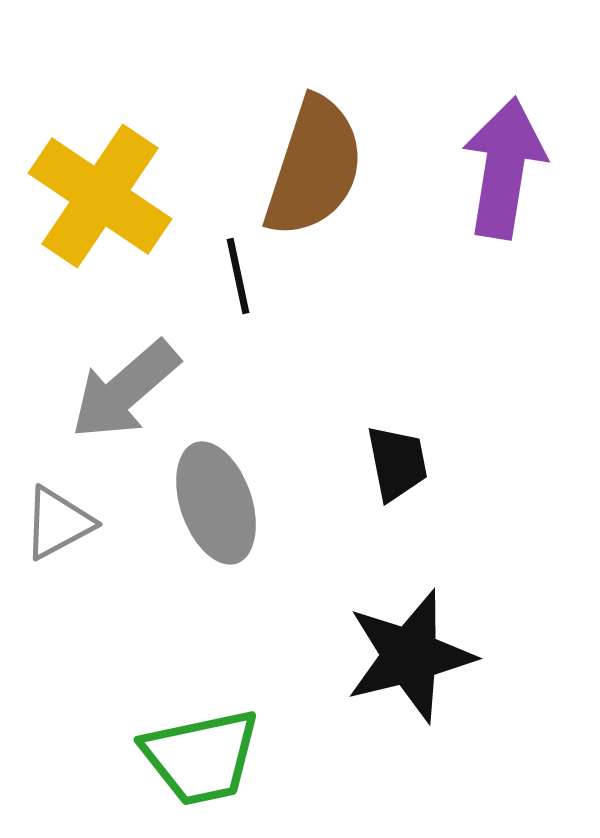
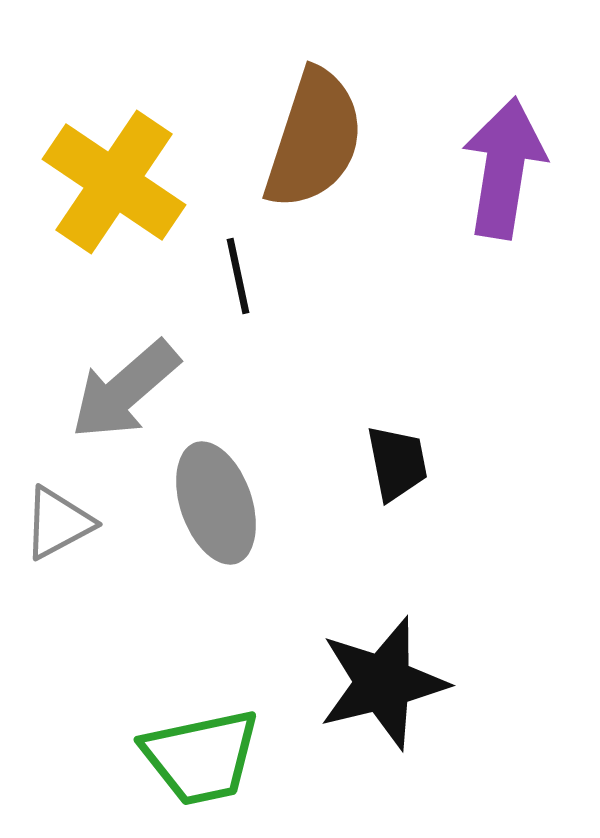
brown semicircle: moved 28 px up
yellow cross: moved 14 px right, 14 px up
black star: moved 27 px left, 27 px down
